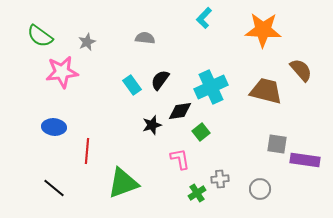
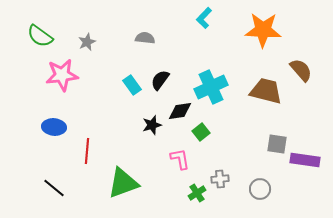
pink star: moved 3 px down
